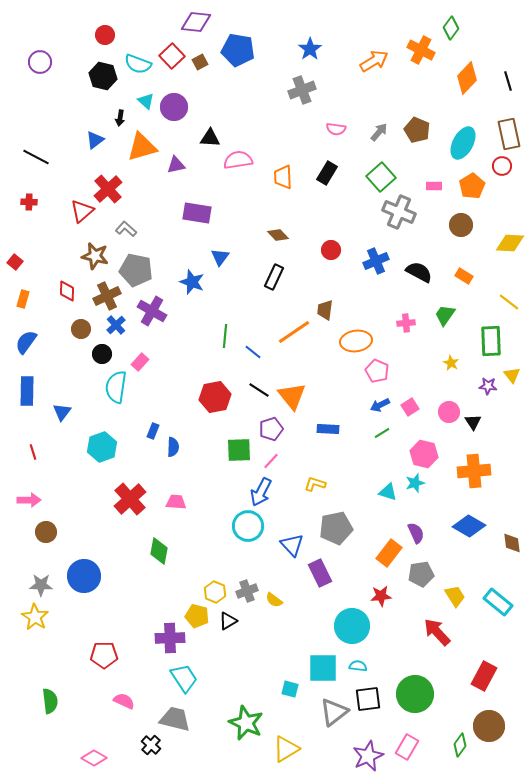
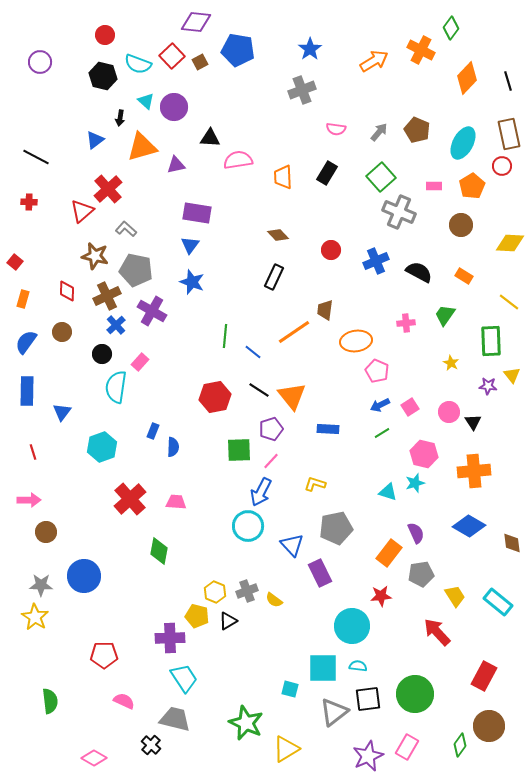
blue triangle at (220, 257): moved 30 px left, 12 px up
brown circle at (81, 329): moved 19 px left, 3 px down
